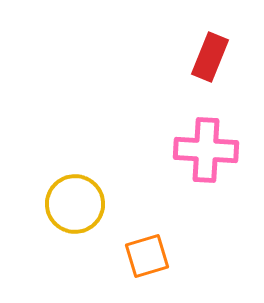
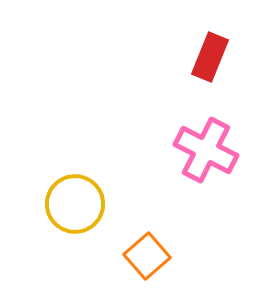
pink cross: rotated 24 degrees clockwise
orange square: rotated 24 degrees counterclockwise
